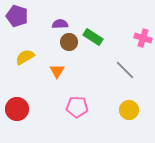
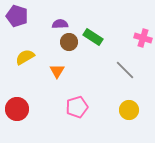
pink pentagon: rotated 20 degrees counterclockwise
